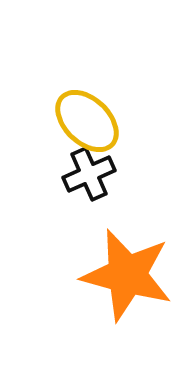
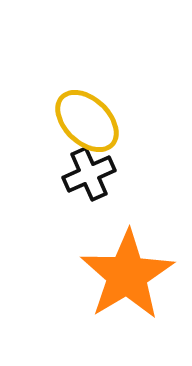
orange star: rotated 26 degrees clockwise
